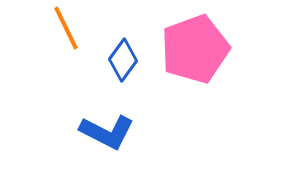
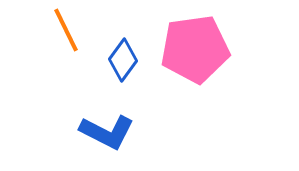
orange line: moved 2 px down
pink pentagon: rotated 12 degrees clockwise
